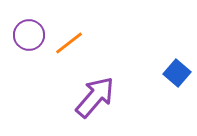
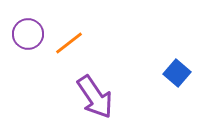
purple circle: moved 1 px left, 1 px up
purple arrow: rotated 105 degrees clockwise
